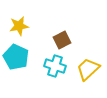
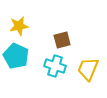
brown square: rotated 12 degrees clockwise
cyan pentagon: moved 1 px up
yellow trapezoid: rotated 25 degrees counterclockwise
